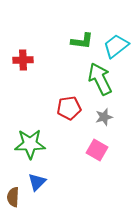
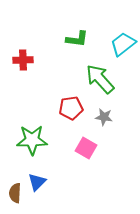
green L-shape: moved 5 px left, 2 px up
cyan trapezoid: moved 7 px right, 2 px up
green arrow: rotated 16 degrees counterclockwise
red pentagon: moved 2 px right
gray star: rotated 24 degrees clockwise
green star: moved 2 px right, 4 px up
pink square: moved 11 px left, 2 px up
brown semicircle: moved 2 px right, 4 px up
